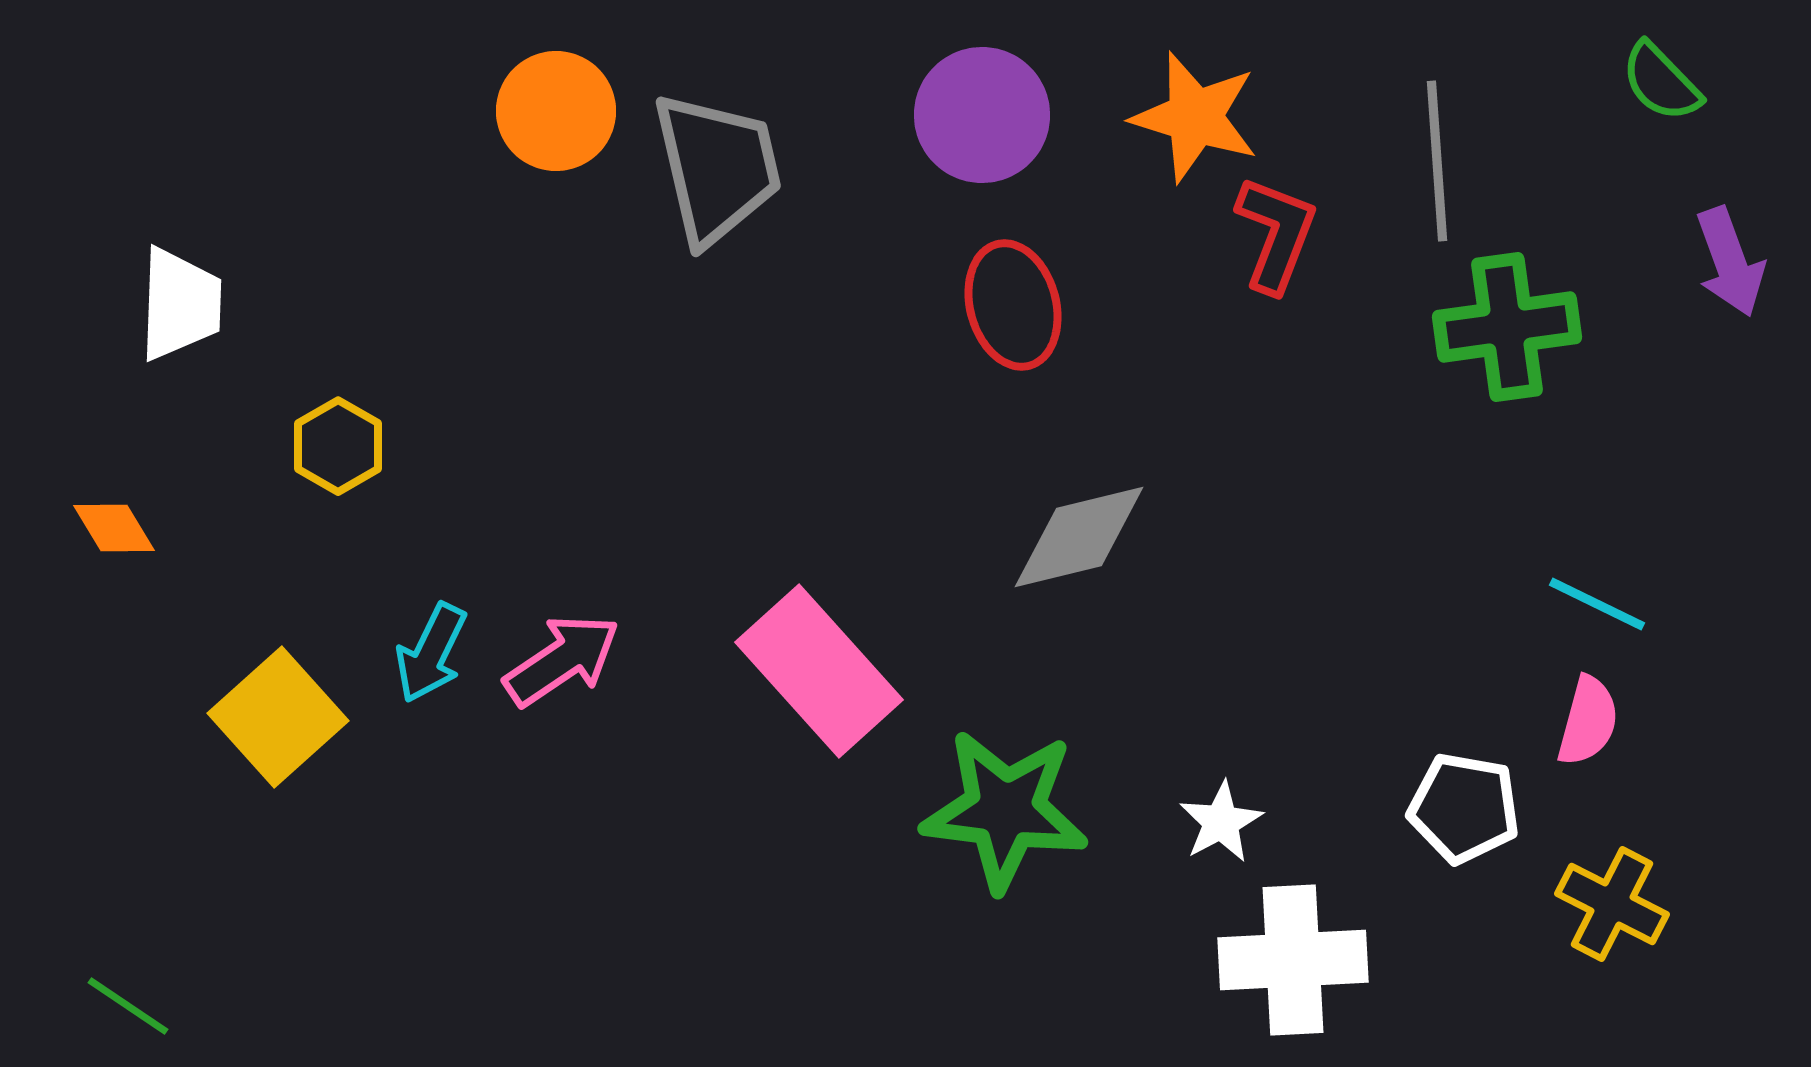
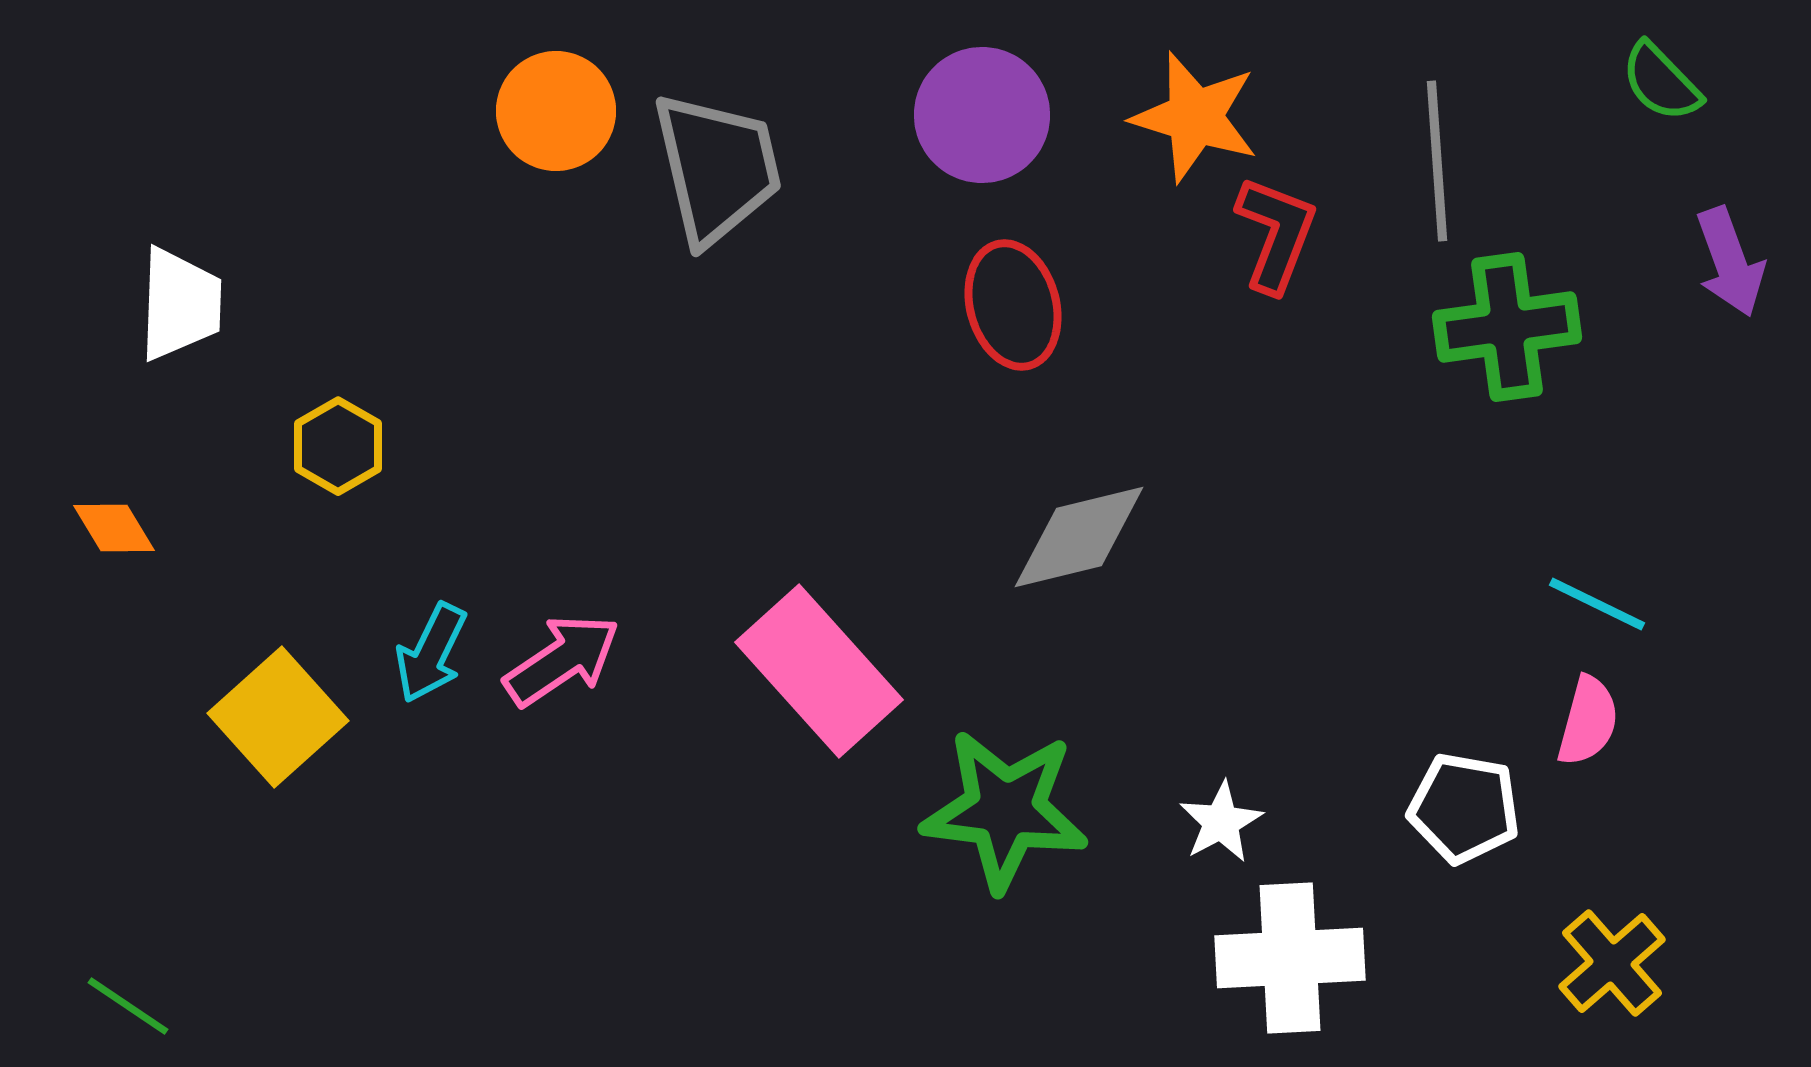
yellow cross: moved 59 px down; rotated 22 degrees clockwise
white cross: moved 3 px left, 2 px up
